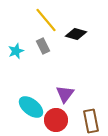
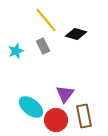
brown rectangle: moved 7 px left, 5 px up
